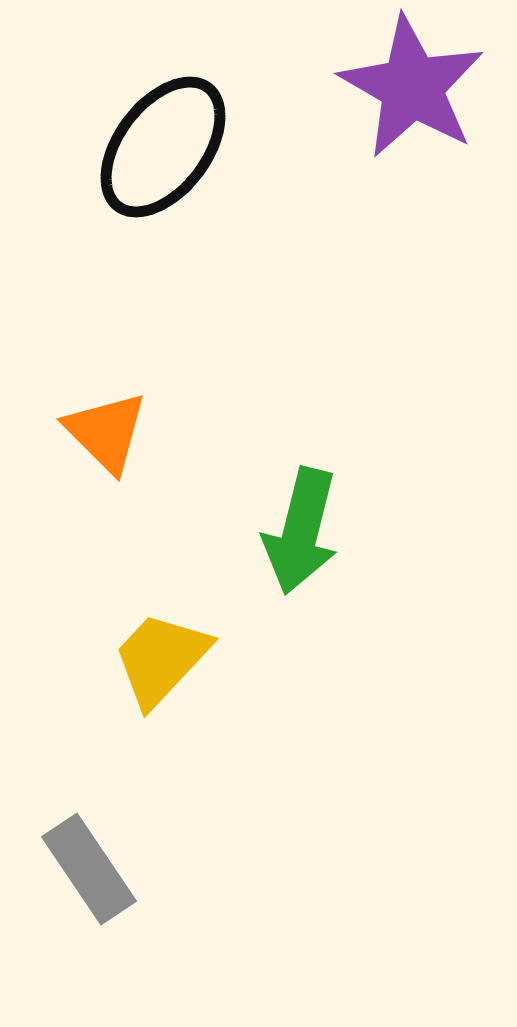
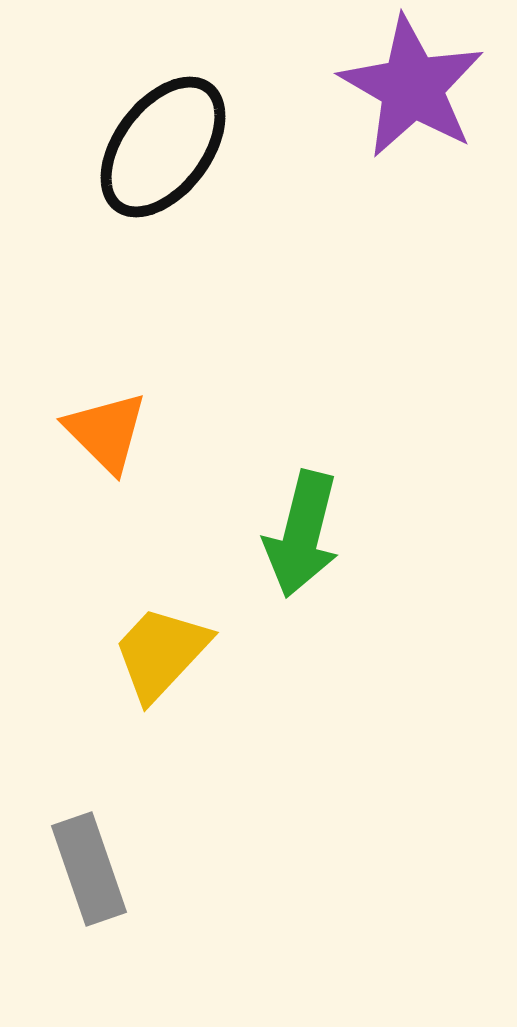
green arrow: moved 1 px right, 3 px down
yellow trapezoid: moved 6 px up
gray rectangle: rotated 15 degrees clockwise
